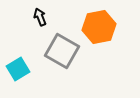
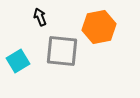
gray square: rotated 24 degrees counterclockwise
cyan square: moved 8 px up
